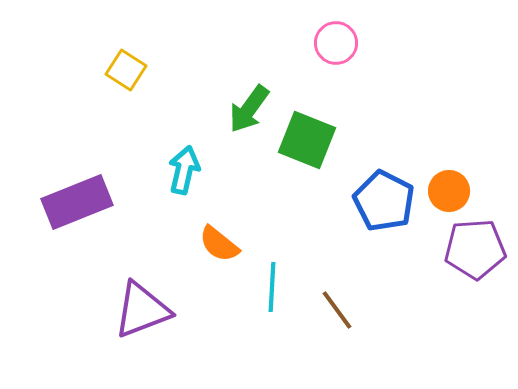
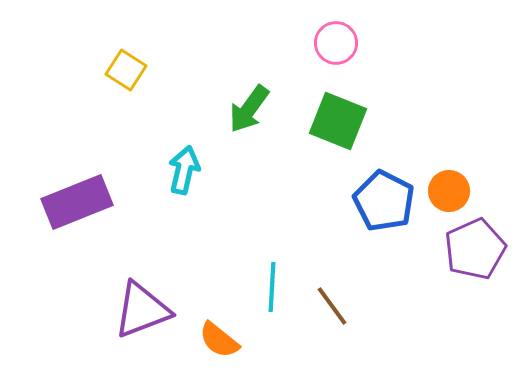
green square: moved 31 px right, 19 px up
orange semicircle: moved 96 px down
purple pentagon: rotated 20 degrees counterclockwise
brown line: moved 5 px left, 4 px up
